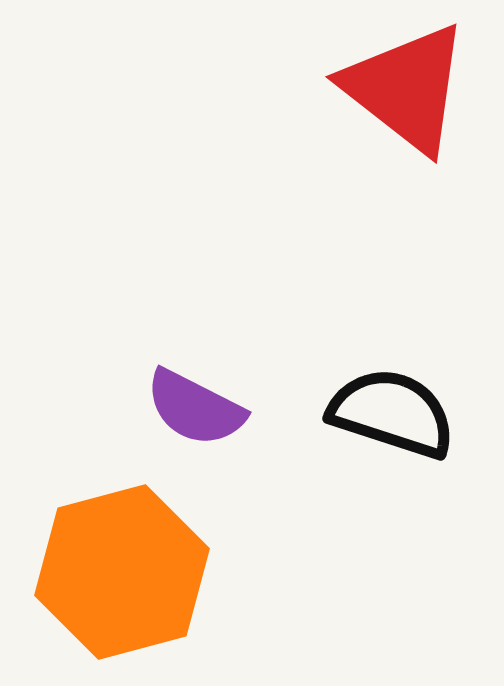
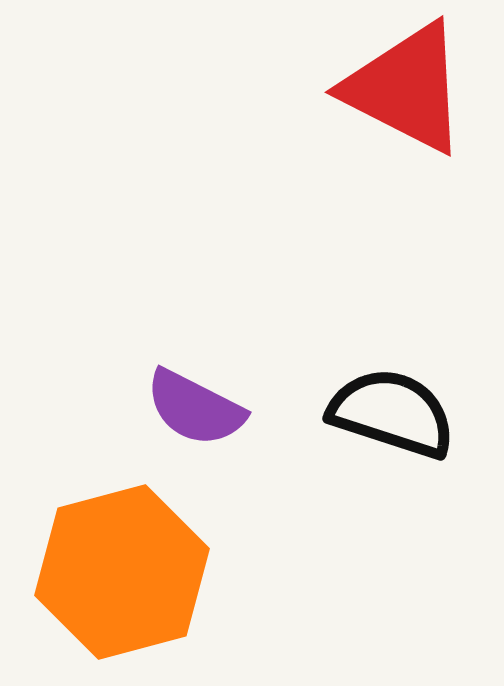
red triangle: rotated 11 degrees counterclockwise
